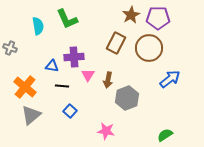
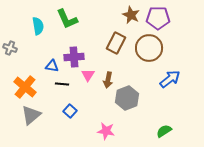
brown star: rotated 18 degrees counterclockwise
black line: moved 2 px up
green semicircle: moved 1 px left, 4 px up
